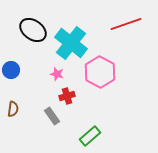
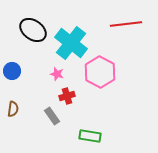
red line: rotated 12 degrees clockwise
blue circle: moved 1 px right, 1 px down
green rectangle: rotated 50 degrees clockwise
